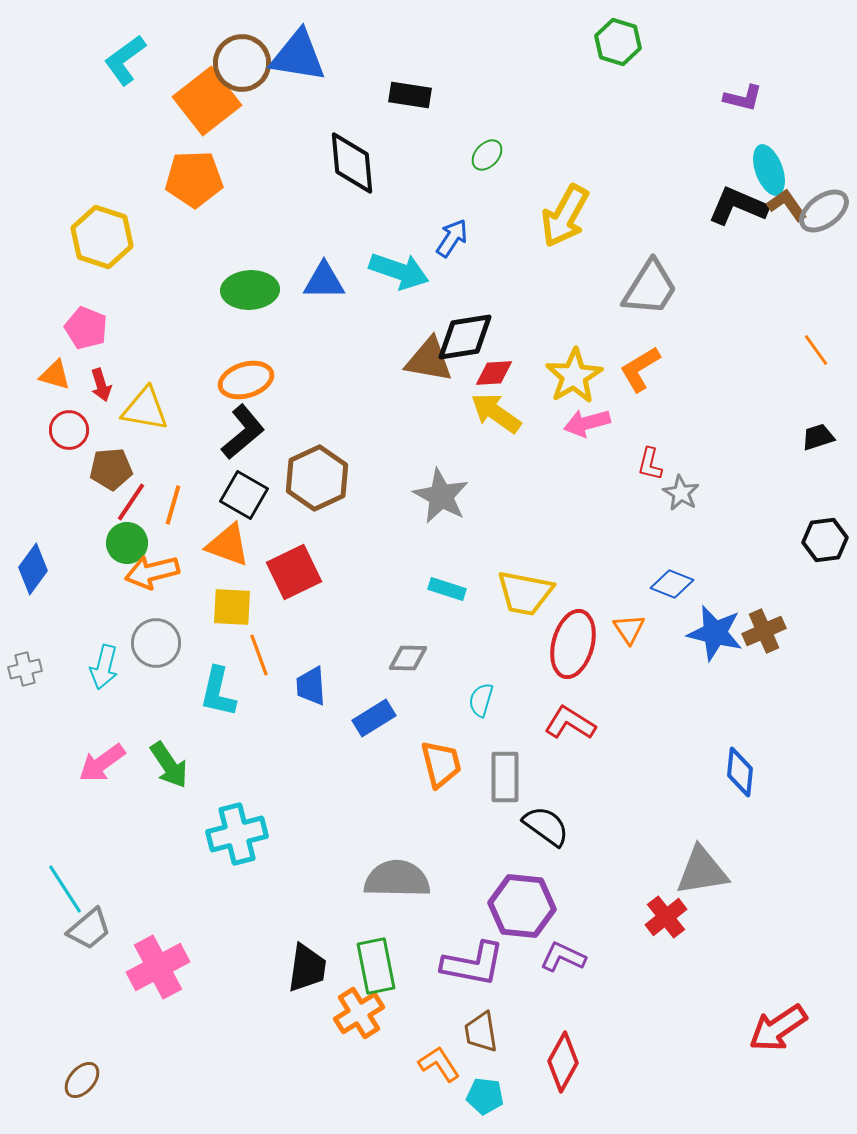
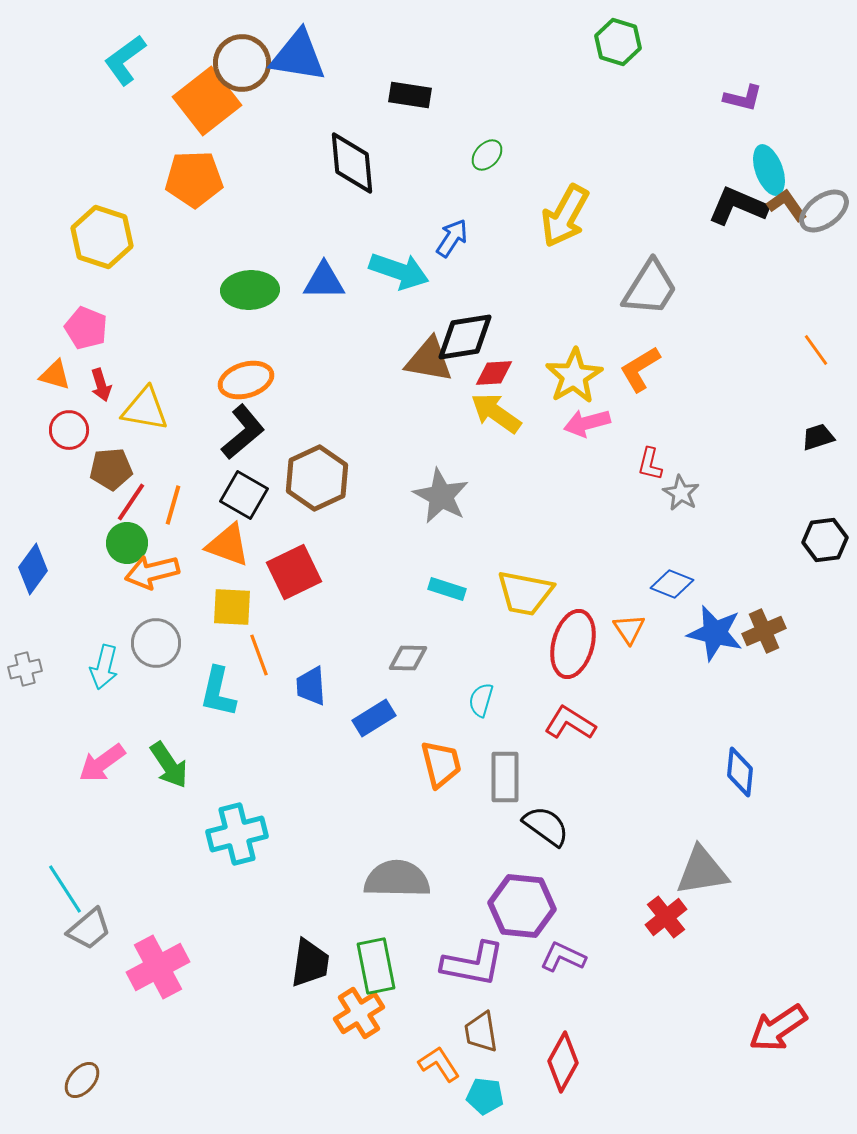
black trapezoid at (307, 968): moved 3 px right, 5 px up
